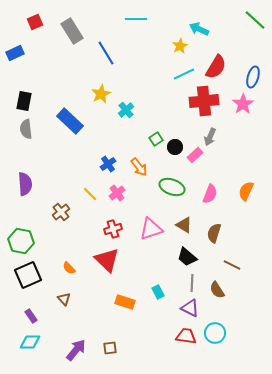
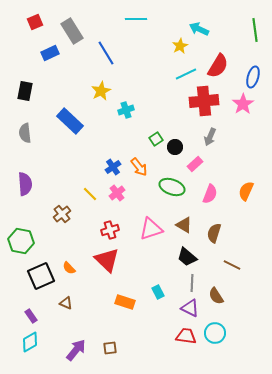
green line at (255, 20): moved 10 px down; rotated 40 degrees clockwise
blue rectangle at (15, 53): moved 35 px right
red semicircle at (216, 67): moved 2 px right, 1 px up
cyan line at (184, 74): moved 2 px right
yellow star at (101, 94): moved 3 px up
black rectangle at (24, 101): moved 1 px right, 10 px up
cyan cross at (126, 110): rotated 21 degrees clockwise
gray semicircle at (26, 129): moved 1 px left, 4 px down
pink rectangle at (195, 155): moved 9 px down
blue cross at (108, 164): moved 5 px right, 3 px down
brown cross at (61, 212): moved 1 px right, 2 px down
red cross at (113, 229): moved 3 px left, 1 px down
black square at (28, 275): moved 13 px right, 1 px down
brown semicircle at (217, 290): moved 1 px left, 6 px down
brown triangle at (64, 299): moved 2 px right, 4 px down; rotated 24 degrees counterclockwise
cyan diamond at (30, 342): rotated 30 degrees counterclockwise
